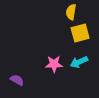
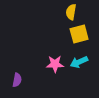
yellow square: moved 1 px left, 1 px down
pink star: moved 1 px right
purple semicircle: rotated 72 degrees clockwise
